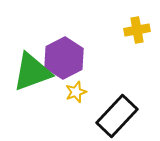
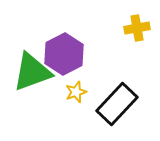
yellow cross: moved 2 px up
purple hexagon: moved 4 px up
black rectangle: moved 12 px up
